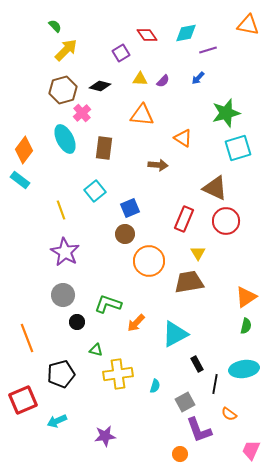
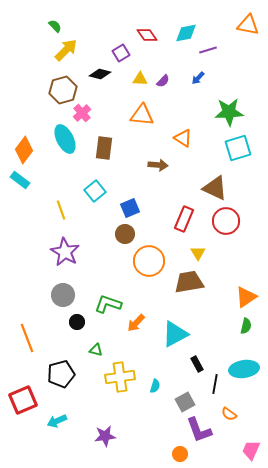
black diamond at (100, 86): moved 12 px up
green star at (226, 113): moved 3 px right, 1 px up; rotated 12 degrees clockwise
yellow cross at (118, 374): moved 2 px right, 3 px down
